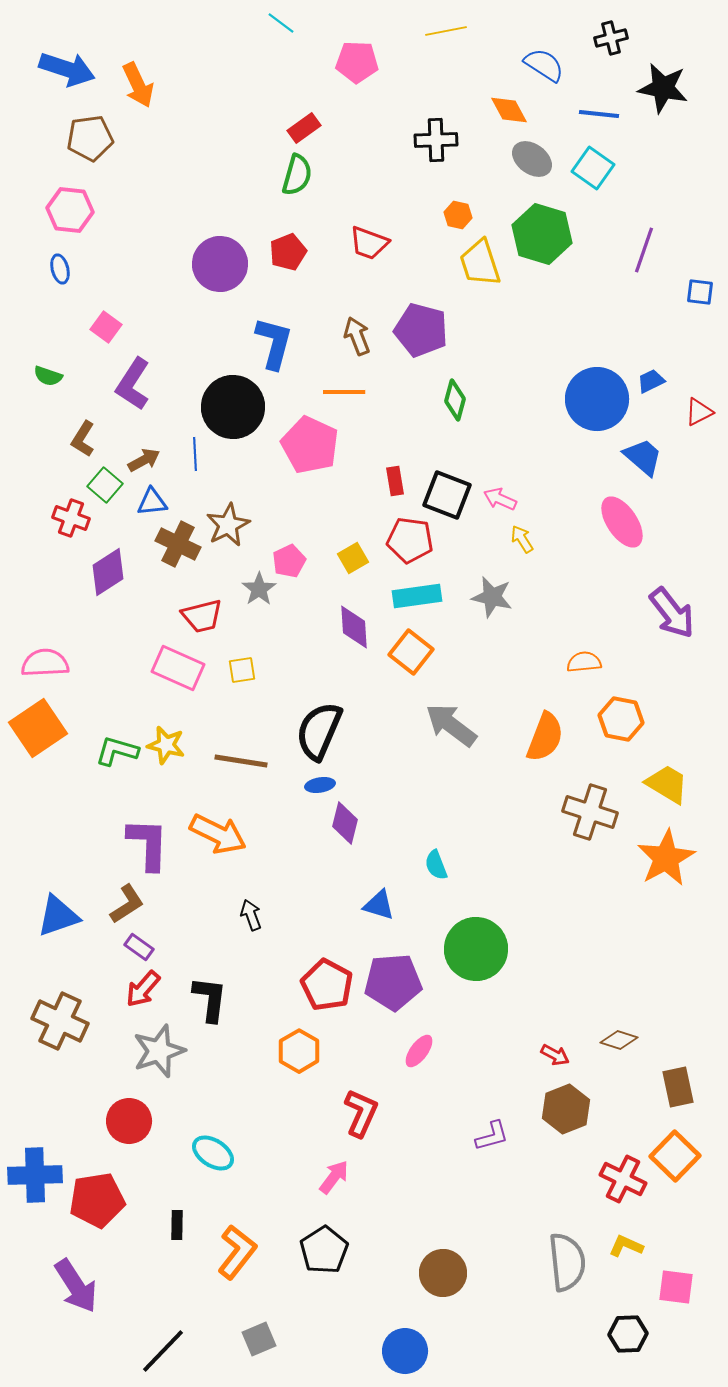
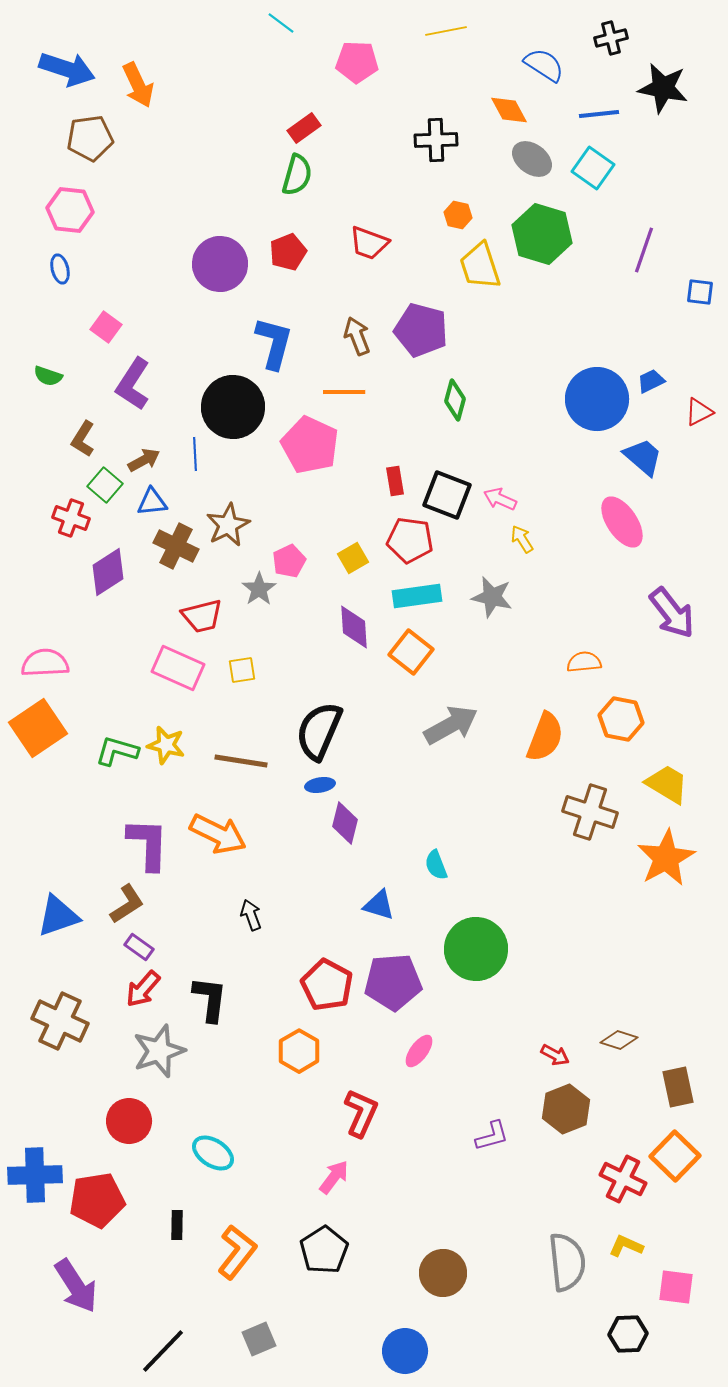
blue line at (599, 114): rotated 12 degrees counterclockwise
yellow trapezoid at (480, 263): moved 3 px down
brown cross at (178, 544): moved 2 px left, 2 px down
gray arrow at (451, 725): rotated 114 degrees clockwise
